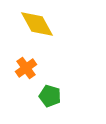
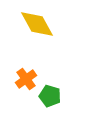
orange cross: moved 11 px down
